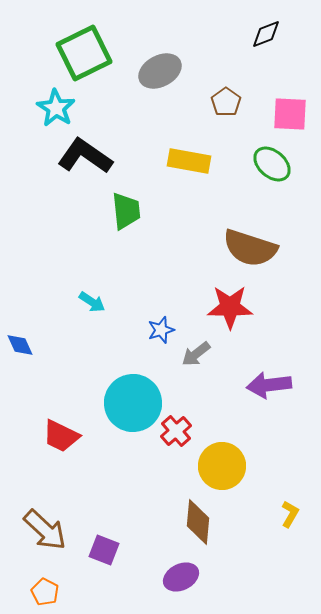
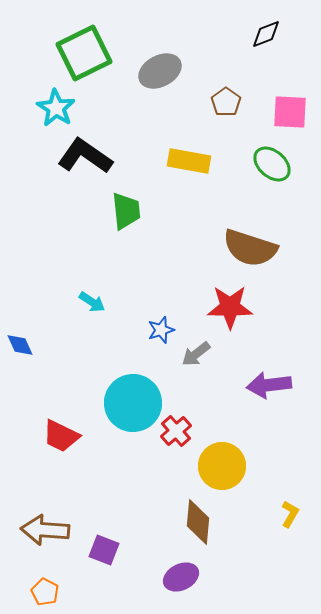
pink square: moved 2 px up
brown arrow: rotated 141 degrees clockwise
